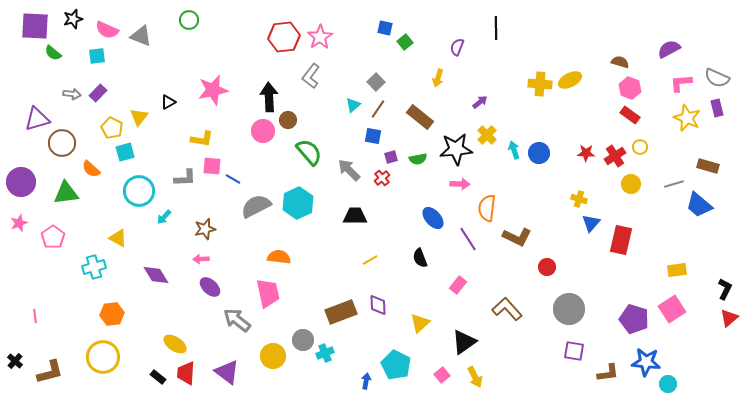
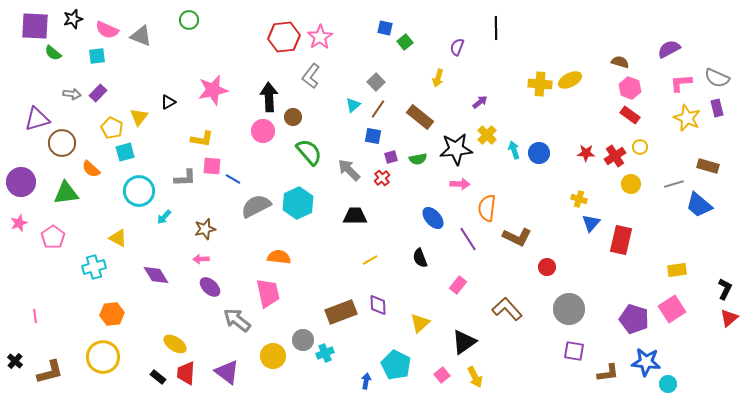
brown circle at (288, 120): moved 5 px right, 3 px up
